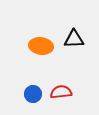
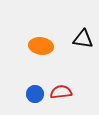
black triangle: moved 9 px right; rotated 10 degrees clockwise
blue circle: moved 2 px right
